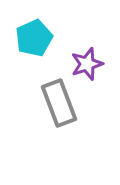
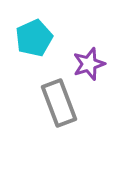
purple star: moved 2 px right
